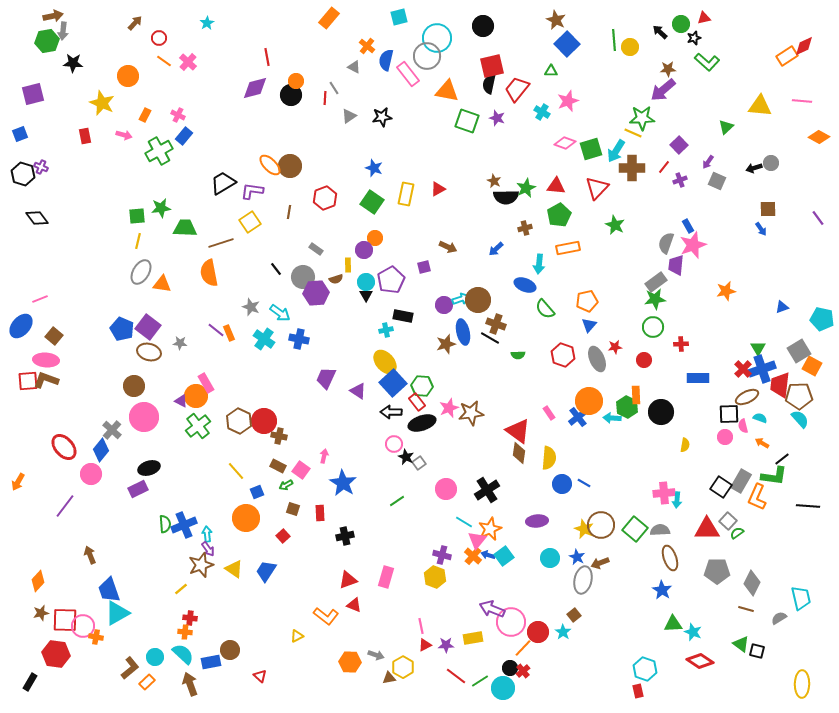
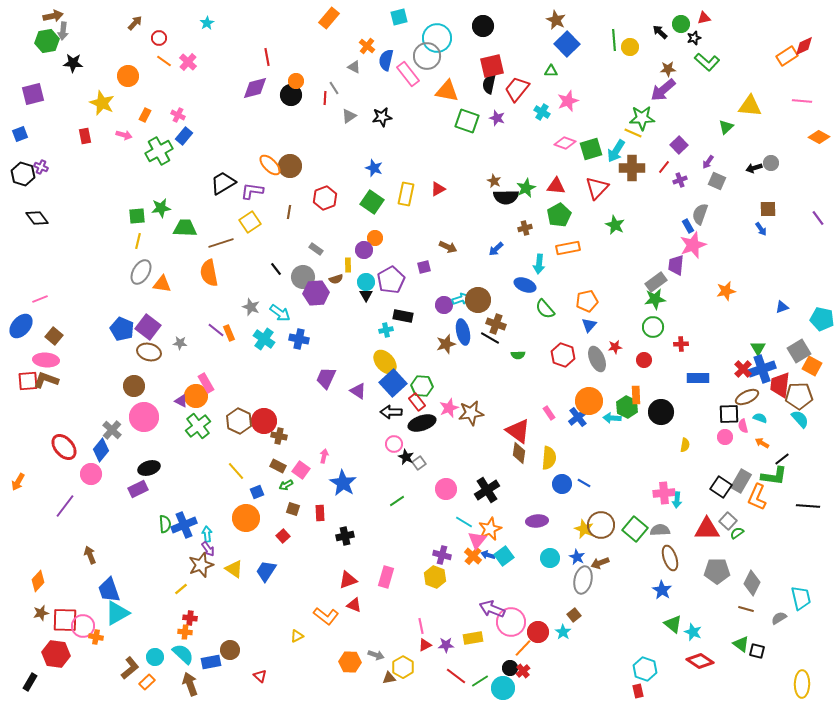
yellow triangle at (760, 106): moved 10 px left
gray semicircle at (666, 243): moved 34 px right, 29 px up
green triangle at (673, 624): rotated 42 degrees clockwise
